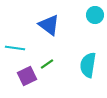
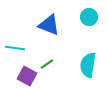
cyan circle: moved 6 px left, 2 px down
blue triangle: rotated 15 degrees counterclockwise
purple square: rotated 36 degrees counterclockwise
